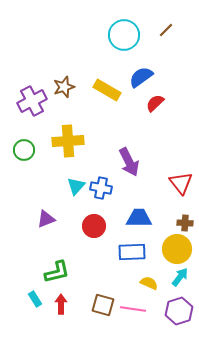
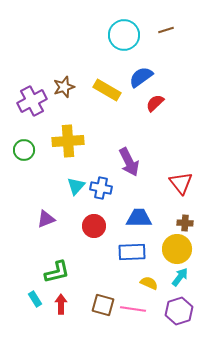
brown line: rotated 28 degrees clockwise
